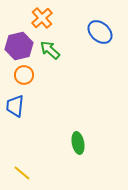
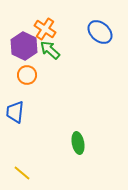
orange cross: moved 3 px right, 11 px down; rotated 15 degrees counterclockwise
purple hexagon: moved 5 px right; rotated 20 degrees counterclockwise
orange circle: moved 3 px right
blue trapezoid: moved 6 px down
